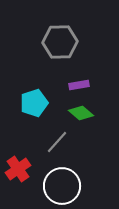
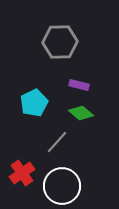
purple rectangle: rotated 24 degrees clockwise
cyan pentagon: rotated 8 degrees counterclockwise
red cross: moved 4 px right, 4 px down
